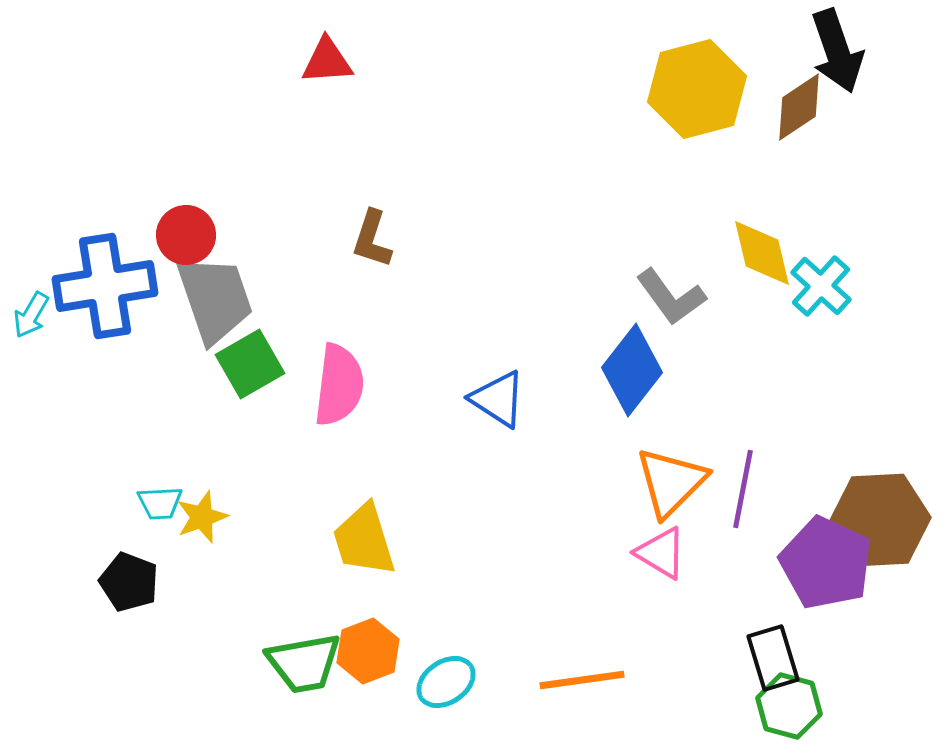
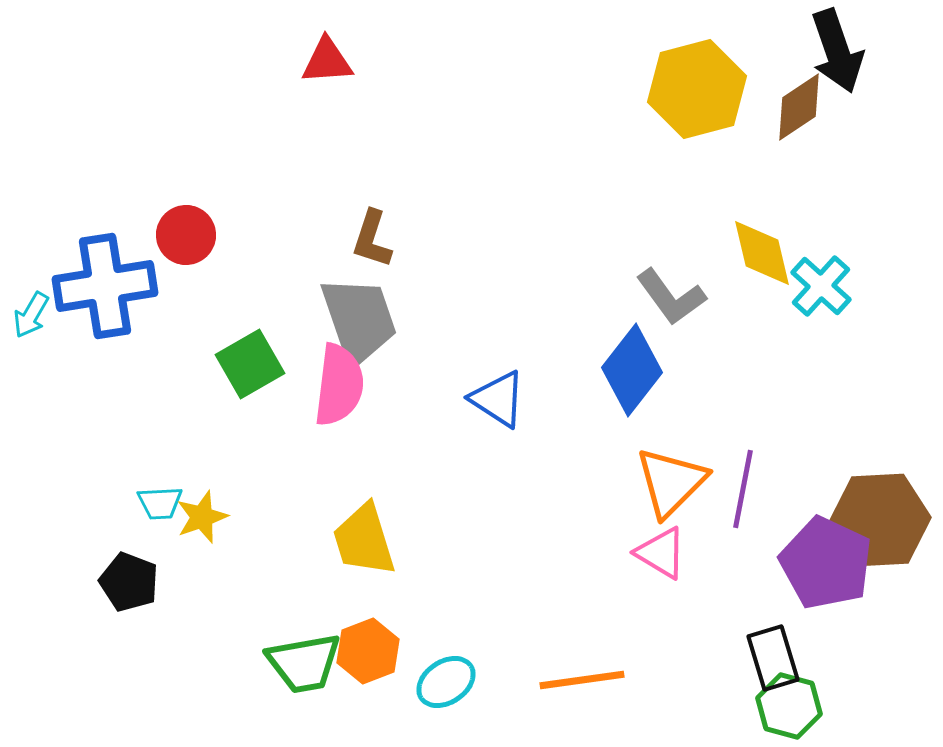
gray trapezoid: moved 144 px right, 21 px down
